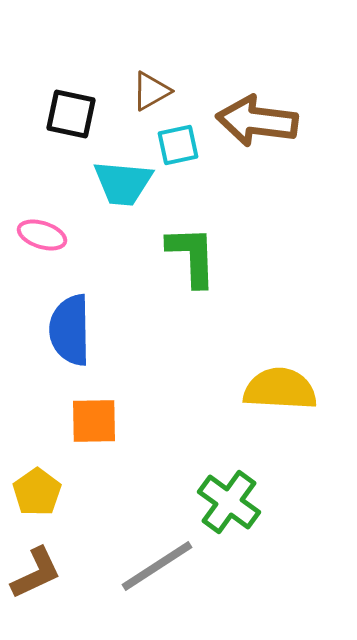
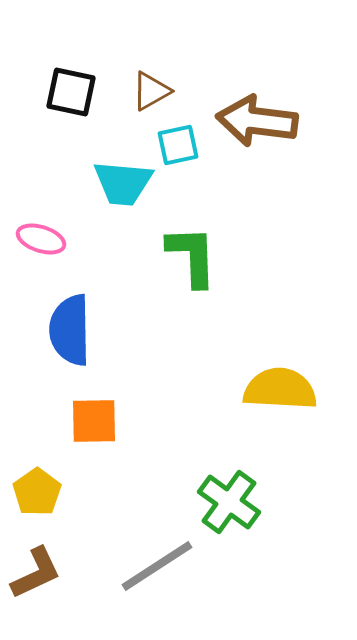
black square: moved 22 px up
pink ellipse: moved 1 px left, 4 px down
